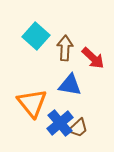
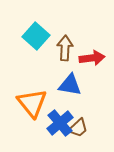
red arrow: moved 1 px left; rotated 50 degrees counterclockwise
